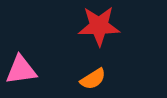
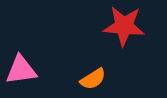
red star: moved 25 px right; rotated 6 degrees clockwise
